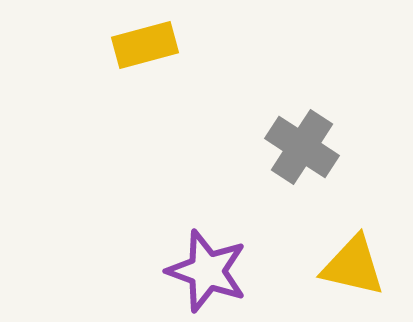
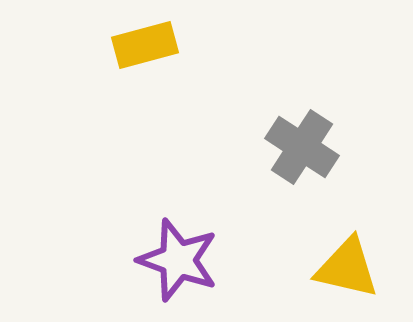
yellow triangle: moved 6 px left, 2 px down
purple star: moved 29 px left, 11 px up
